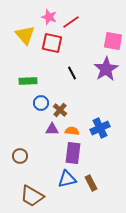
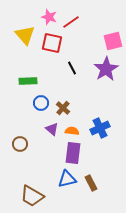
pink square: rotated 24 degrees counterclockwise
black line: moved 5 px up
brown cross: moved 3 px right, 2 px up
purple triangle: rotated 40 degrees clockwise
brown circle: moved 12 px up
